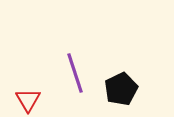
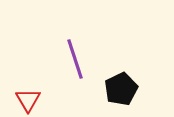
purple line: moved 14 px up
